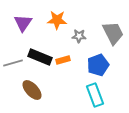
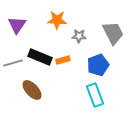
purple triangle: moved 6 px left, 2 px down
